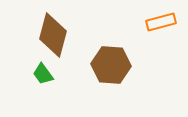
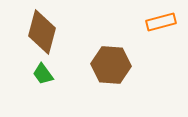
brown diamond: moved 11 px left, 3 px up
